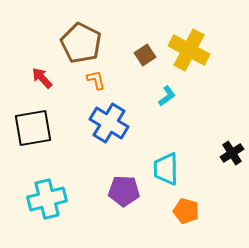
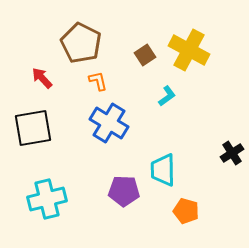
orange L-shape: moved 2 px right, 1 px down
cyan trapezoid: moved 3 px left, 1 px down
